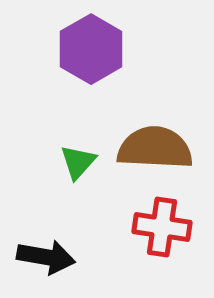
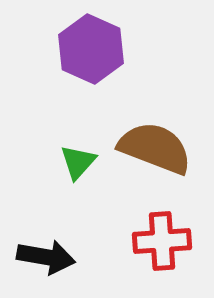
purple hexagon: rotated 6 degrees counterclockwise
brown semicircle: rotated 18 degrees clockwise
red cross: moved 14 px down; rotated 12 degrees counterclockwise
